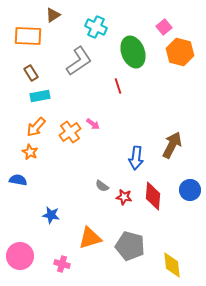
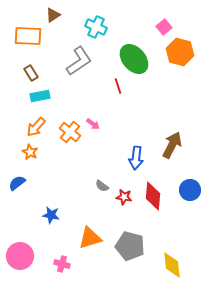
green ellipse: moved 1 px right, 7 px down; rotated 20 degrees counterclockwise
orange cross: rotated 15 degrees counterclockwise
blue semicircle: moved 1 px left, 3 px down; rotated 48 degrees counterclockwise
